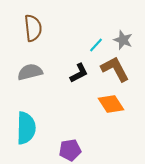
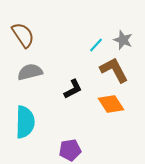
brown semicircle: moved 10 px left, 7 px down; rotated 28 degrees counterclockwise
brown L-shape: moved 1 px left, 1 px down
black L-shape: moved 6 px left, 16 px down
cyan semicircle: moved 1 px left, 6 px up
